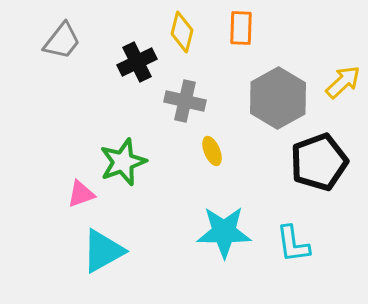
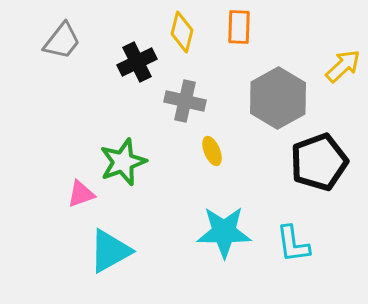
orange rectangle: moved 2 px left, 1 px up
yellow arrow: moved 16 px up
cyan triangle: moved 7 px right
